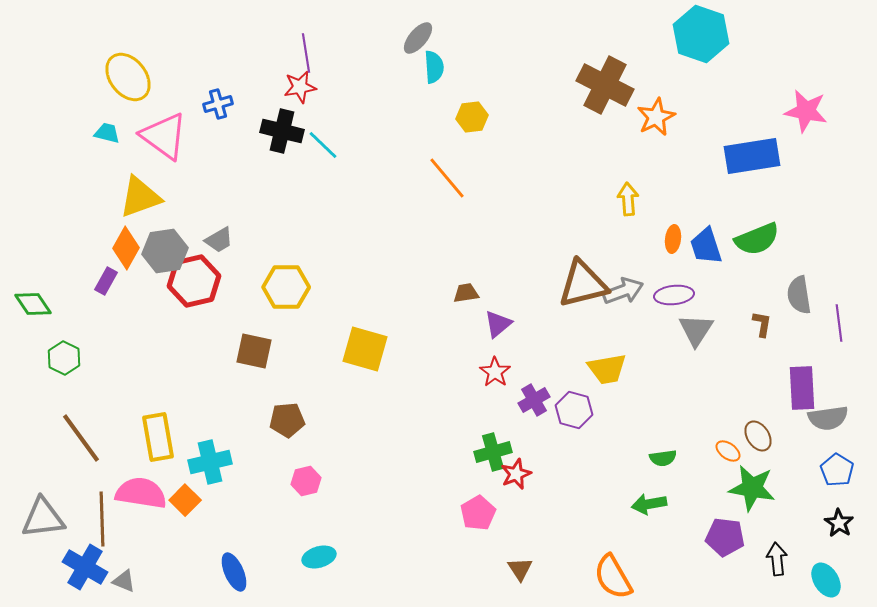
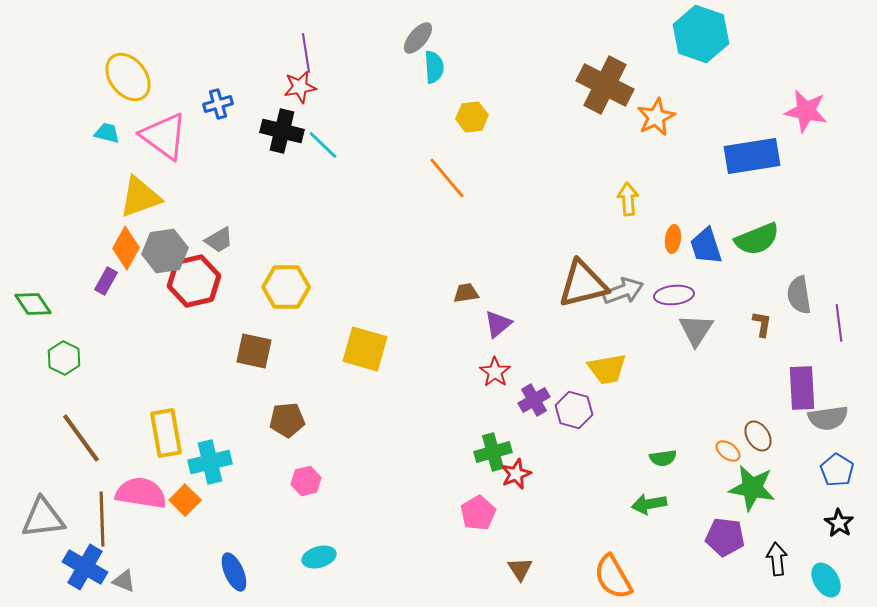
yellow rectangle at (158, 437): moved 8 px right, 4 px up
